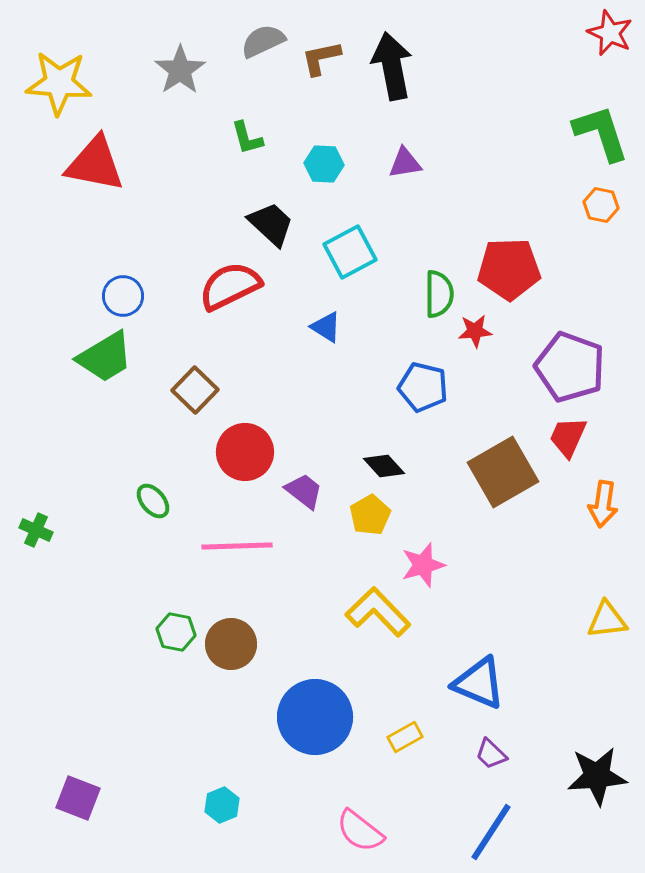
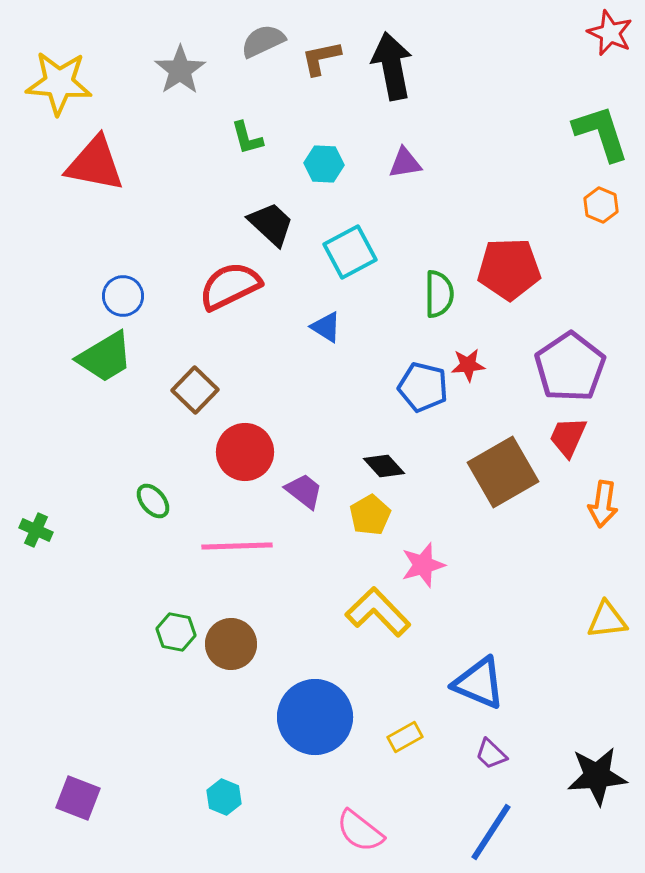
orange hexagon at (601, 205): rotated 12 degrees clockwise
red star at (475, 331): moved 7 px left, 34 px down
purple pentagon at (570, 367): rotated 18 degrees clockwise
cyan hexagon at (222, 805): moved 2 px right, 8 px up; rotated 16 degrees counterclockwise
